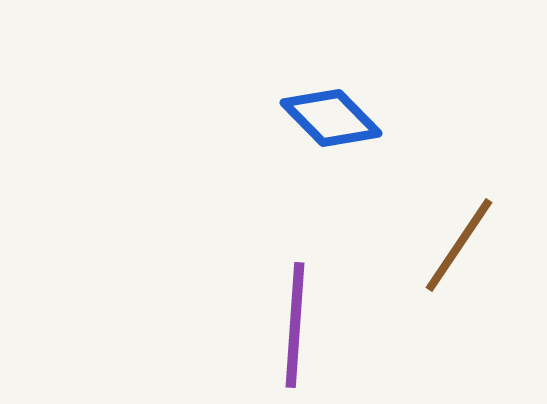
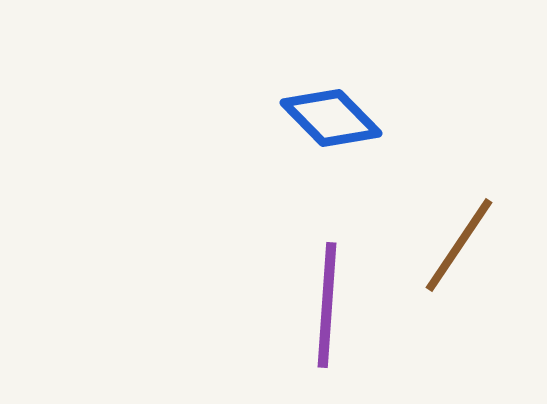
purple line: moved 32 px right, 20 px up
